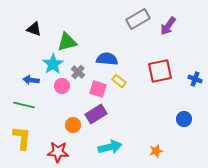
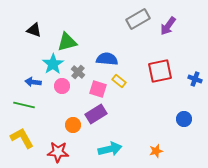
black triangle: moved 1 px down
blue arrow: moved 2 px right, 2 px down
yellow L-shape: rotated 35 degrees counterclockwise
cyan arrow: moved 2 px down
